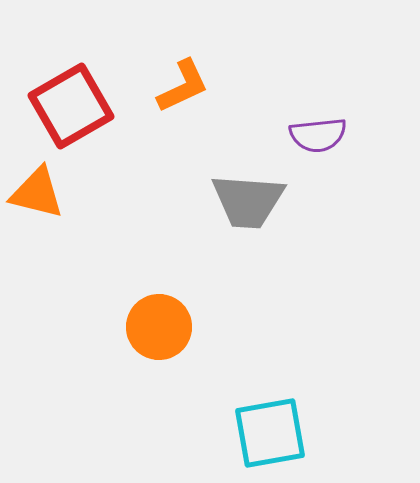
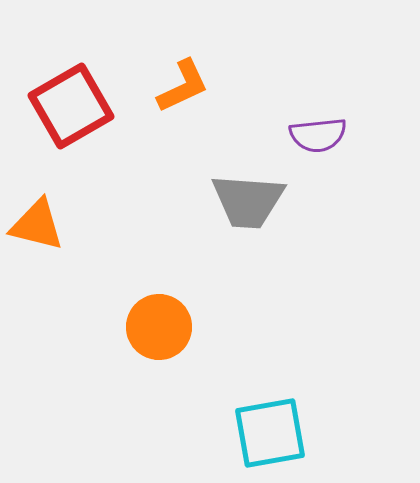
orange triangle: moved 32 px down
